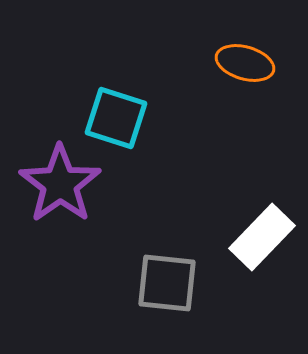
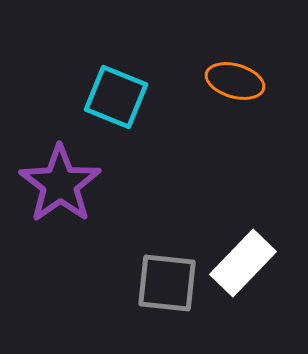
orange ellipse: moved 10 px left, 18 px down
cyan square: moved 21 px up; rotated 4 degrees clockwise
white rectangle: moved 19 px left, 26 px down
